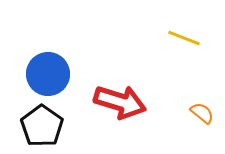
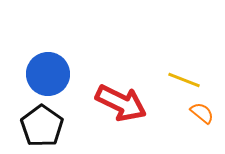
yellow line: moved 42 px down
red arrow: moved 1 px right, 1 px down; rotated 9 degrees clockwise
